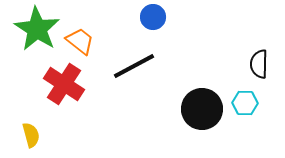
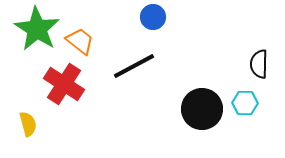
yellow semicircle: moved 3 px left, 11 px up
